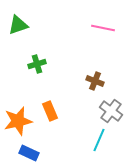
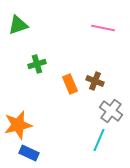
orange rectangle: moved 20 px right, 27 px up
orange star: moved 4 px down
